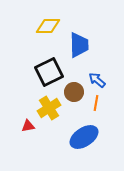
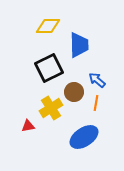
black square: moved 4 px up
yellow cross: moved 2 px right
